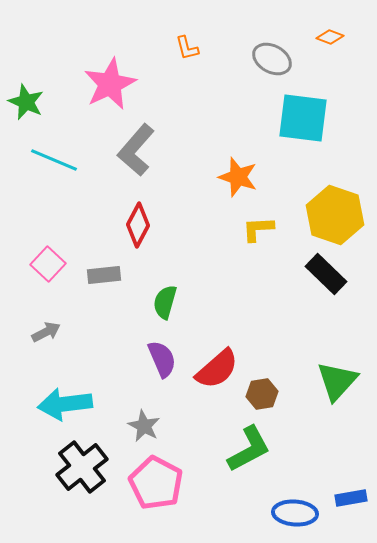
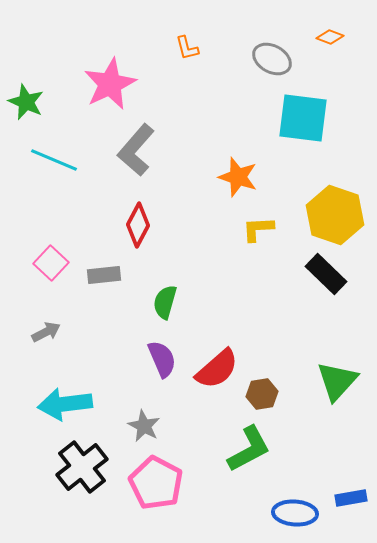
pink square: moved 3 px right, 1 px up
